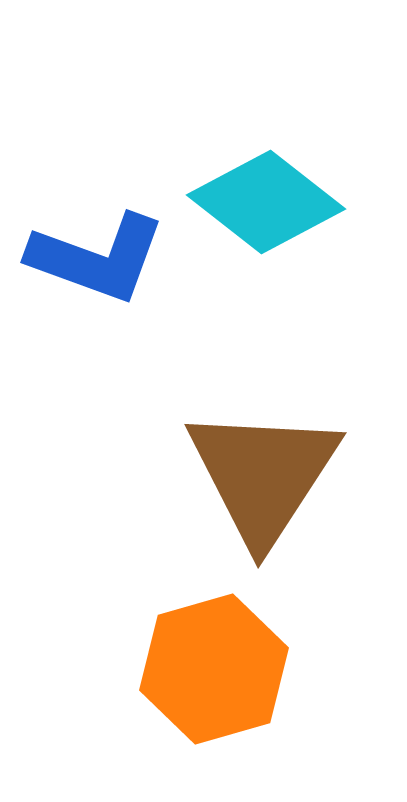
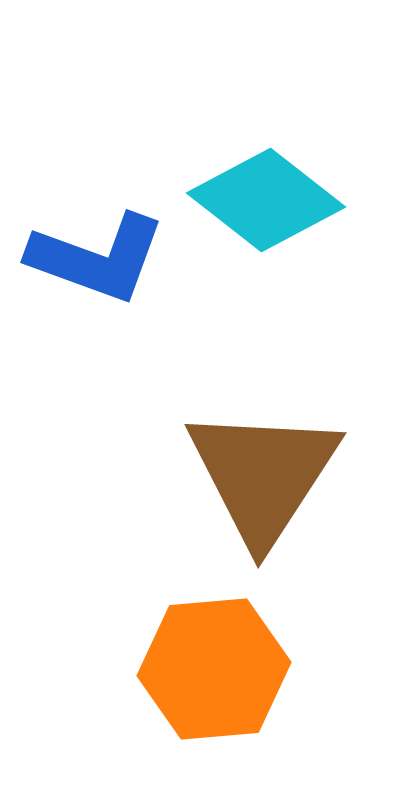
cyan diamond: moved 2 px up
orange hexagon: rotated 11 degrees clockwise
